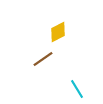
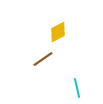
cyan line: moved 1 px up; rotated 18 degrees clockwise
